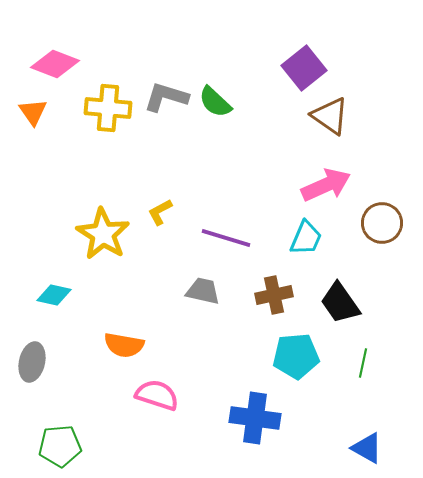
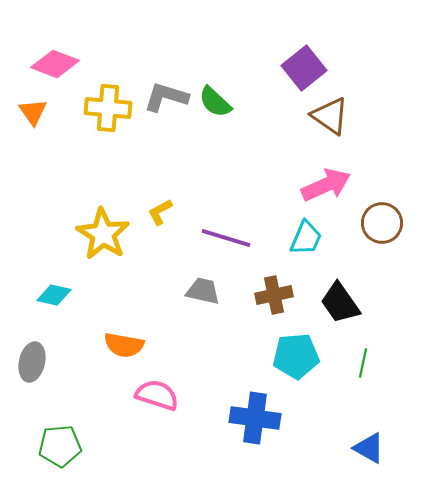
blue triangle: moved 2 px right
